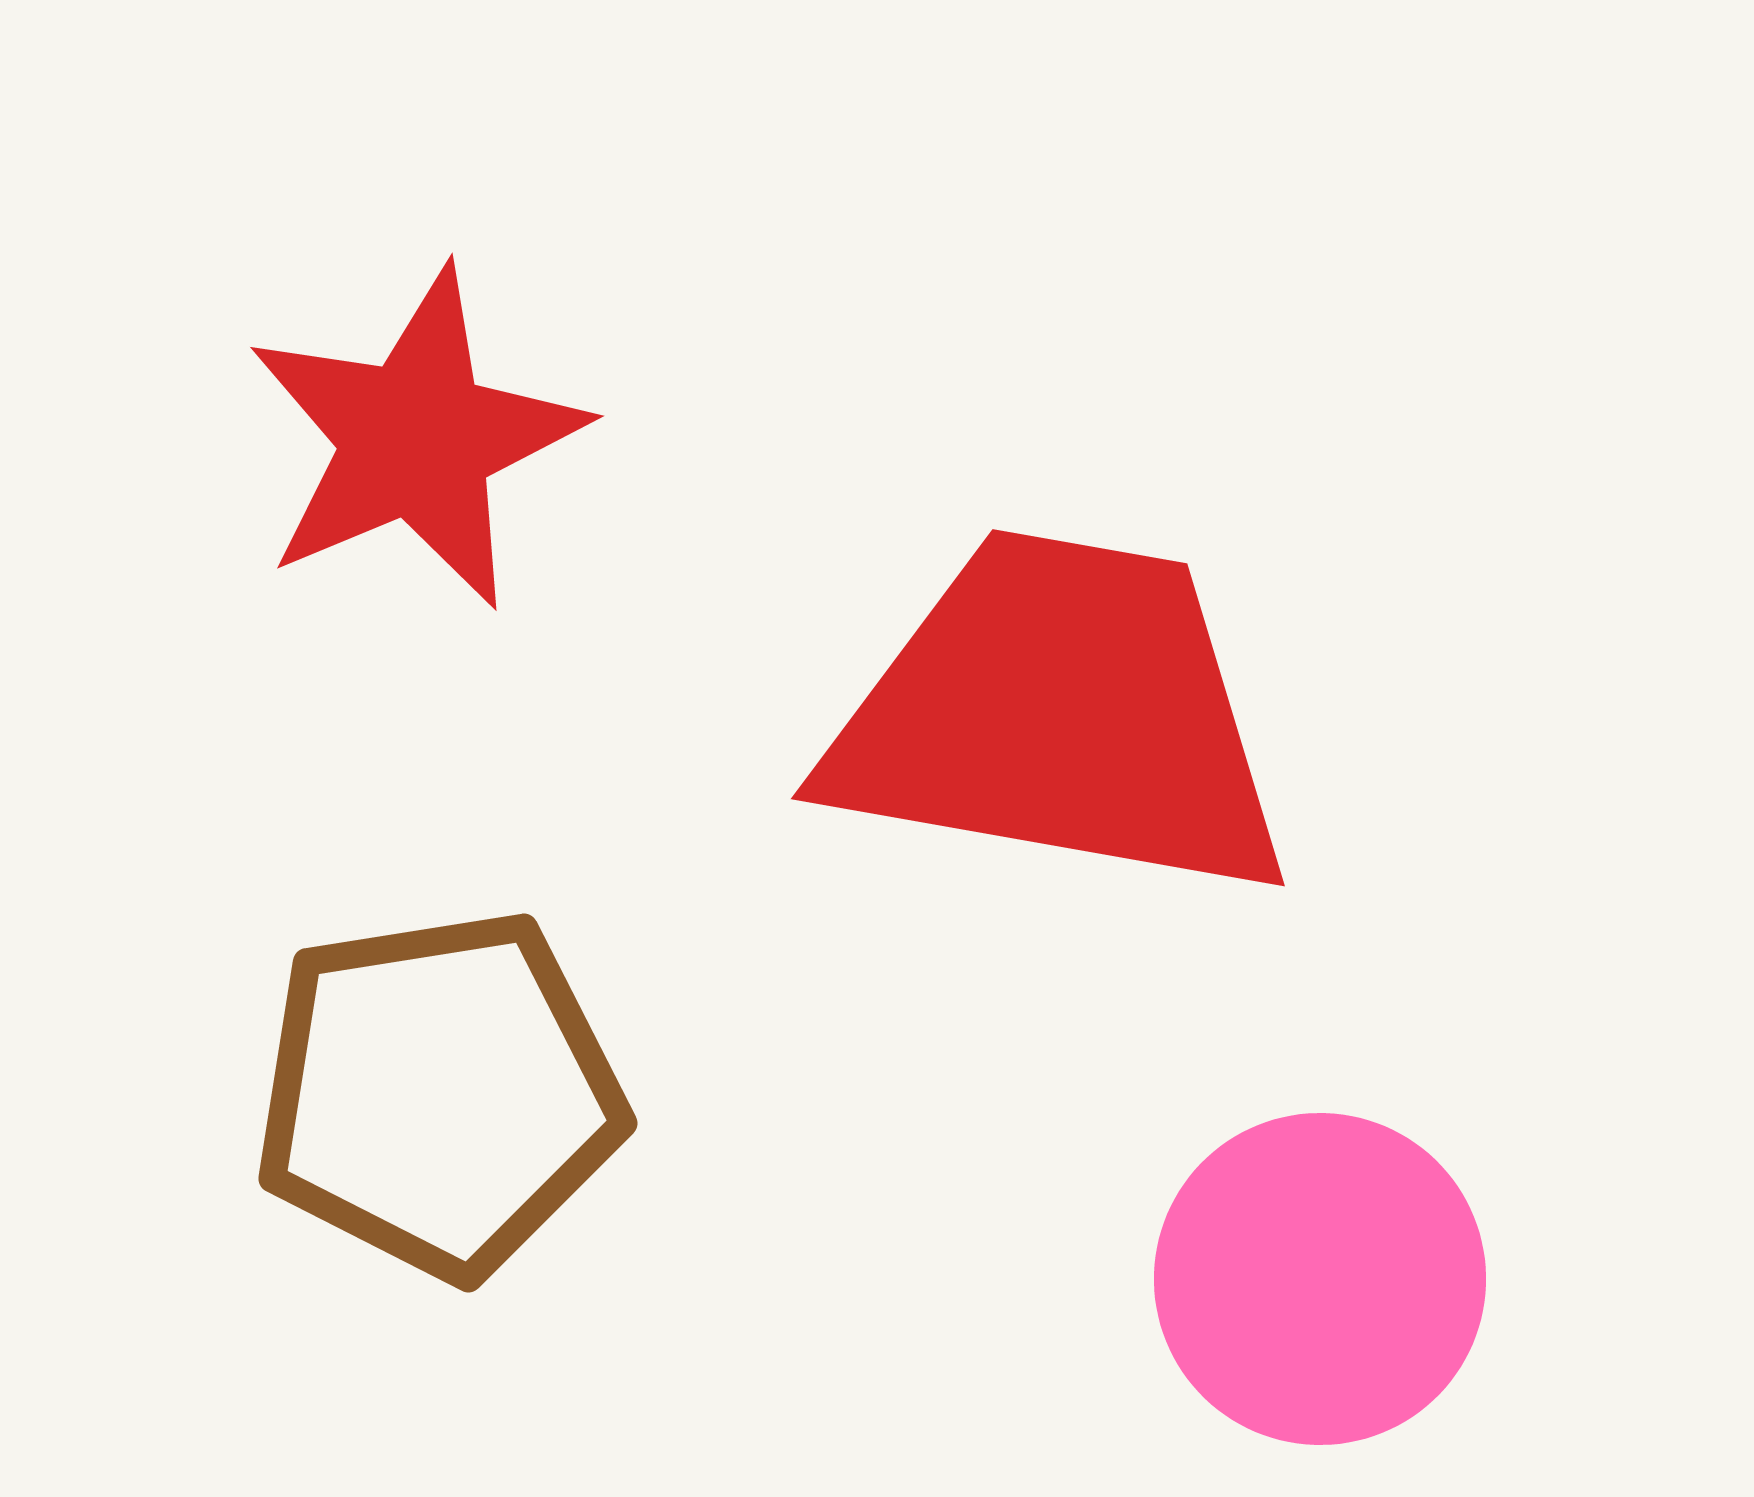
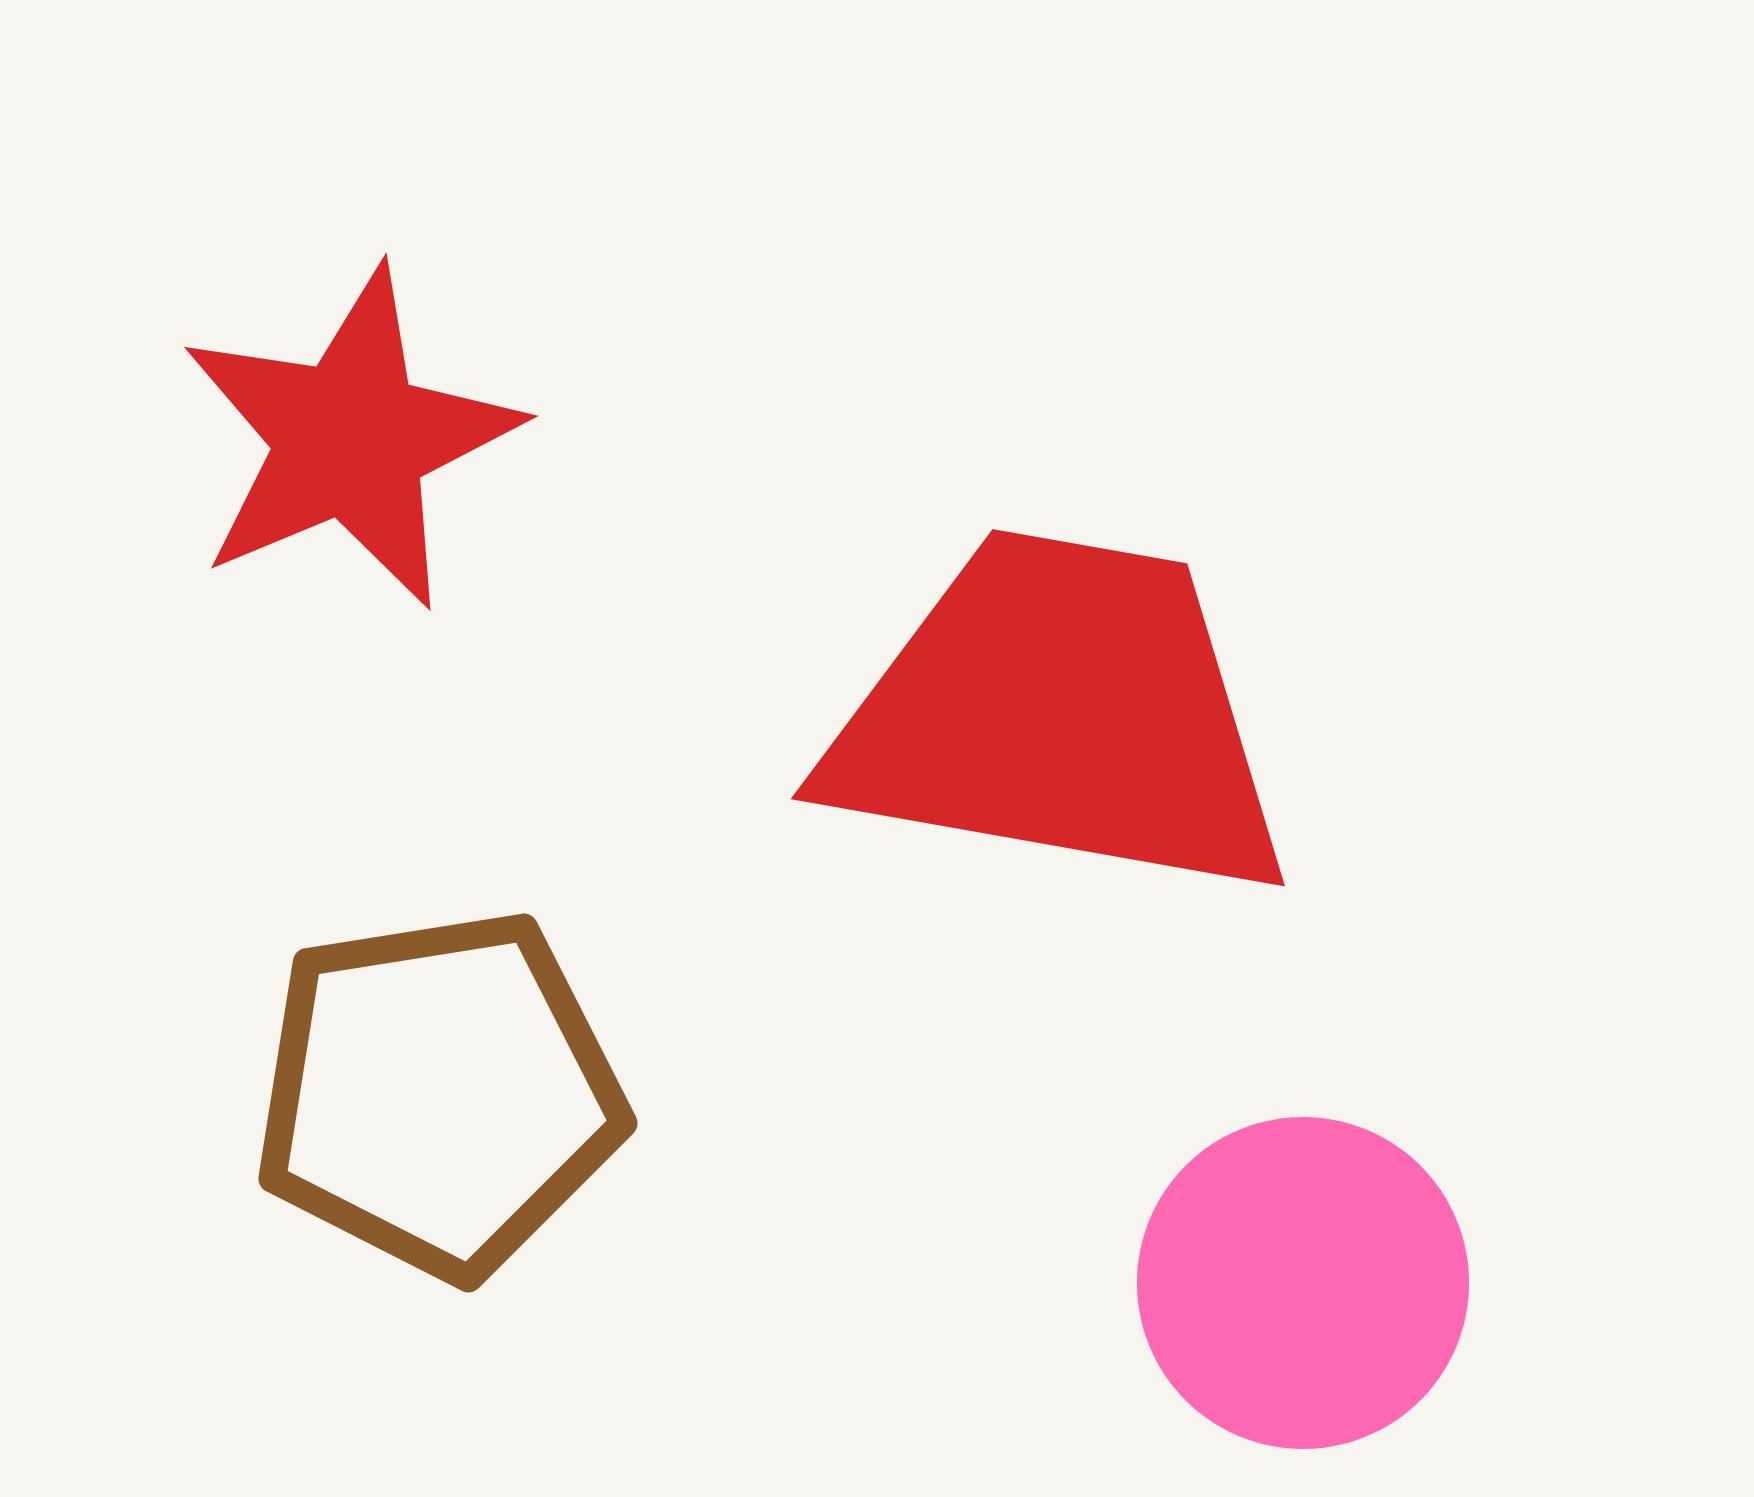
red star: moved 66 px left
pink circle: moved 17 px left, 4 px down
